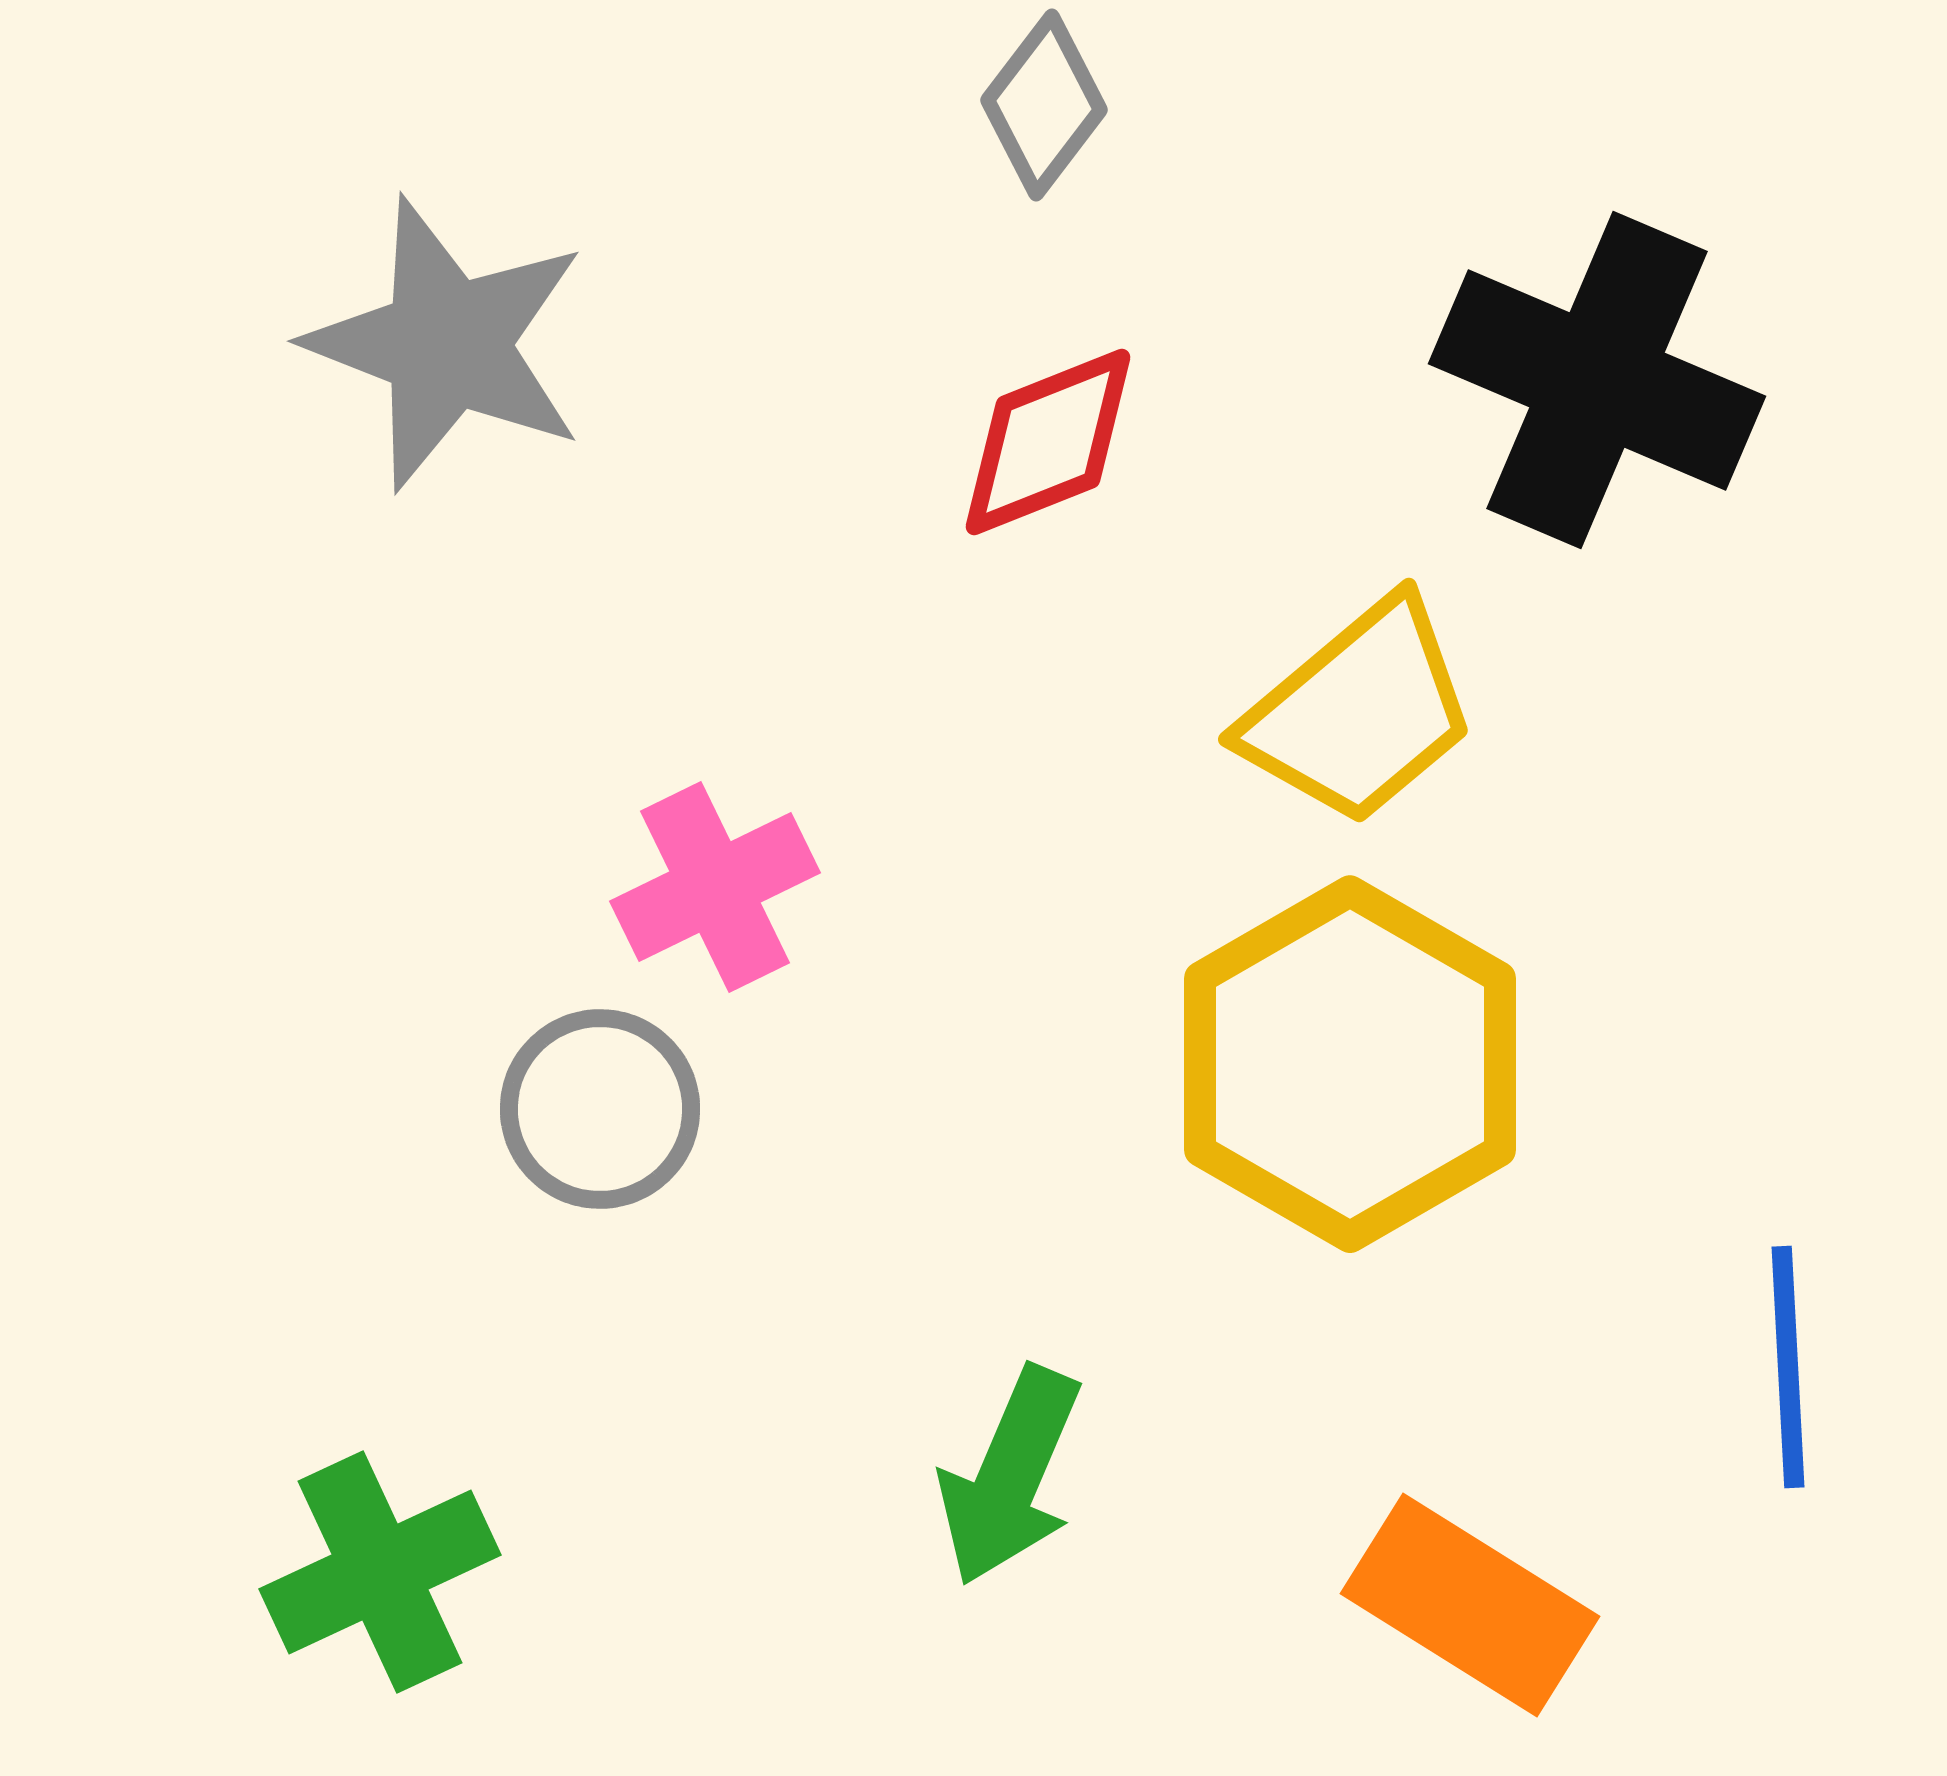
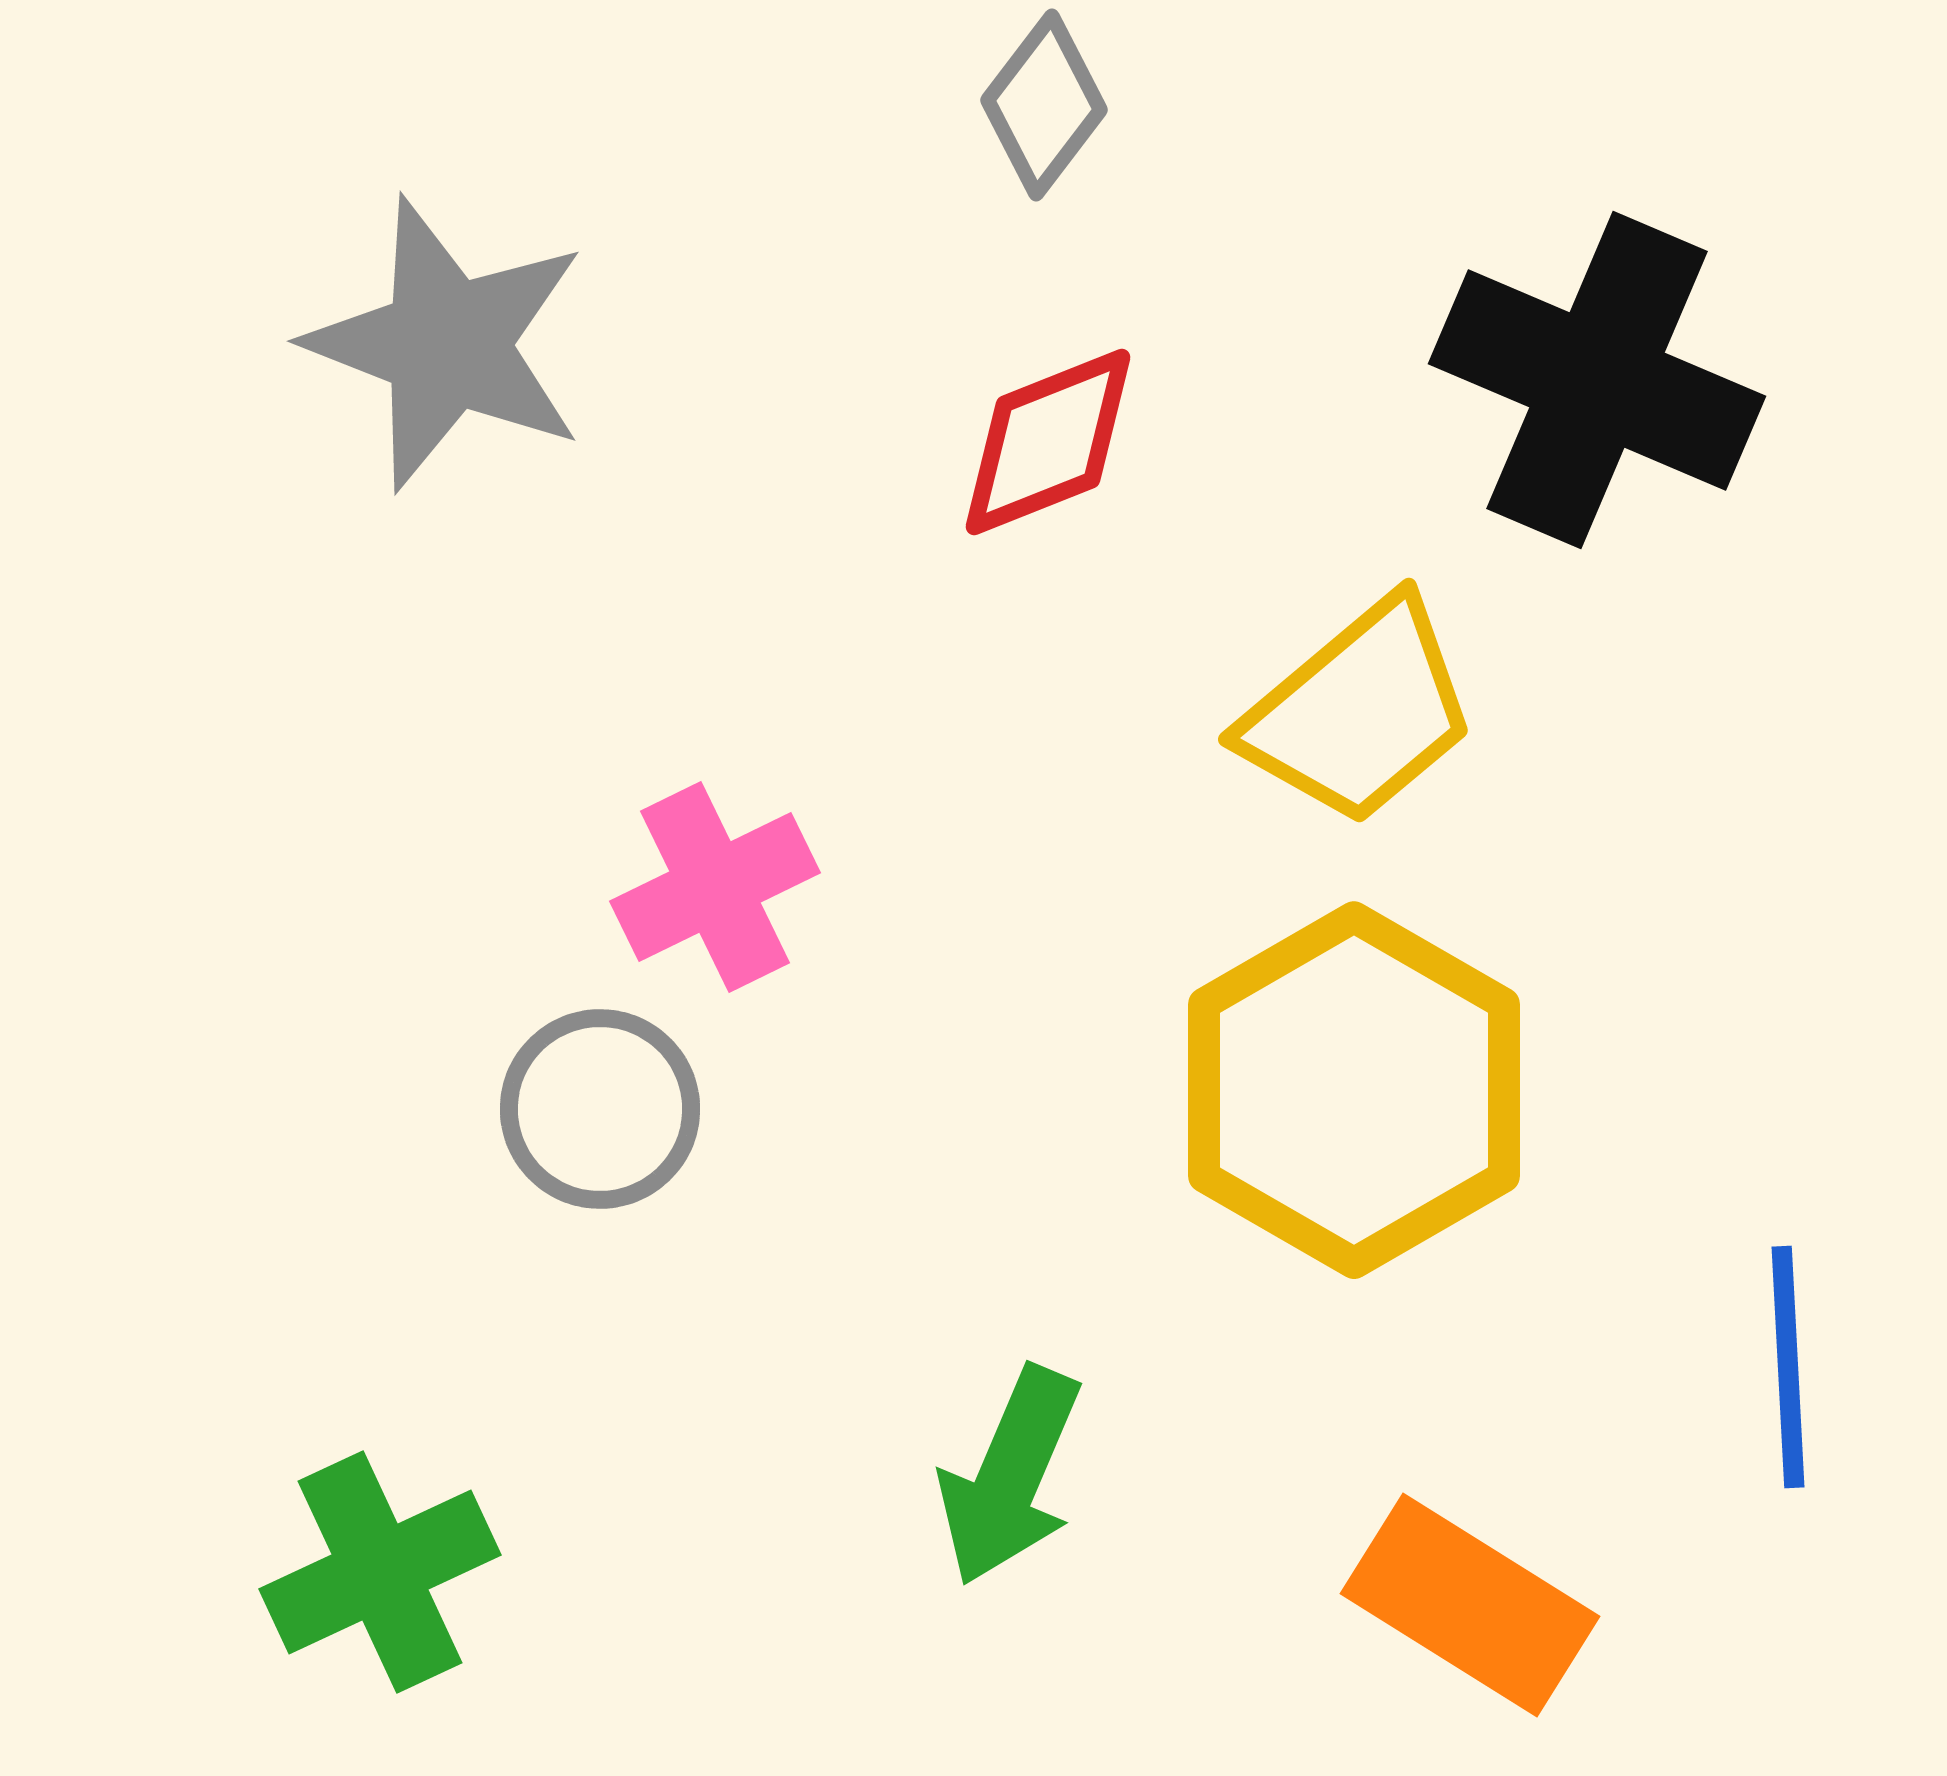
yellow hexagon: moved 4 px right, 26 px down
